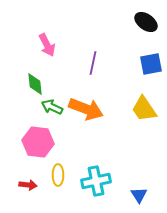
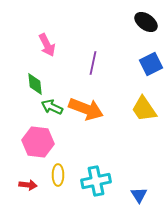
blue square: rotated 15 degrees counterclockwise
